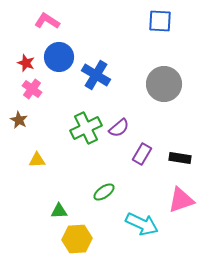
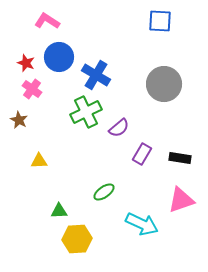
green cross: moved 16 px up
yellow triangle: moved 2 px right, 1 px down
